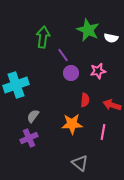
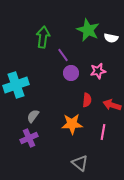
red semicircle: moved 2 px right
